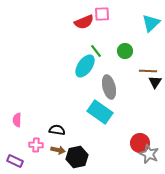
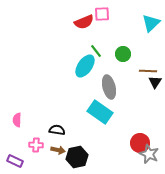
green circle: moved 2 px left, 3 px down
